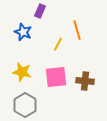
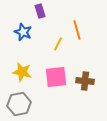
purple rectangle: rotated 40 degrees counterclockwise
gray hexagon: moved 6 px left, 1 px up; rotated 20 degrees clockwise
